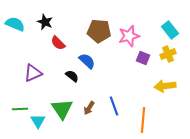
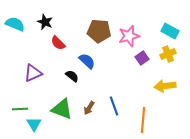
cyan rectangle: moved 1 px down; rotated 24 degrees counterclockwise
purple square: moved 1 px left; rotated 32 degrees clockwise
green triangle: rotated 35 degrees counterclockwise
cyan triangle: moved 4 px left, 3 px down
